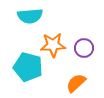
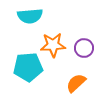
cyan pentagon: rotated 20 degrees counterclockwise
